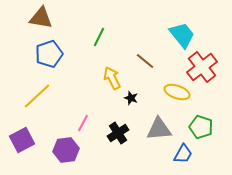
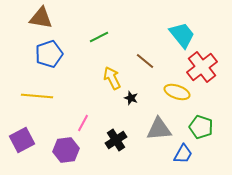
green line: rotated 36 degrees clockwise
yellow line: rotated 48 degrees clockwise
black cross: moved 2 px left, 7 px down
